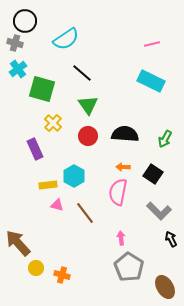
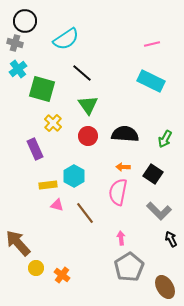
gray pentagon: rotated 8 degrees clockwise
orange cross: rotated 21 degrees clockwise
